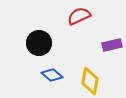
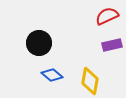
red semicircle: moved 28 px right
